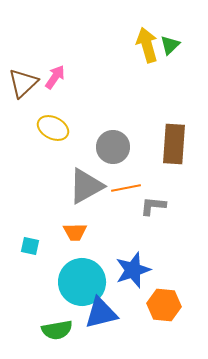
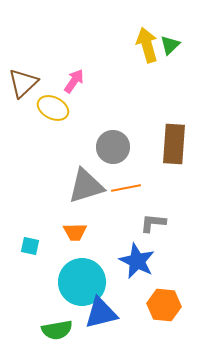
pink arrow: moved 19 px right, 4 px down
yellow ellipse: moved 20 px up
gray triangle: rotated 12 degrees clockwise
gray L-shape: moved 17 px down
blue star: moved 4 px right, 9 px up; rotated 27 degrees counterclockwise
